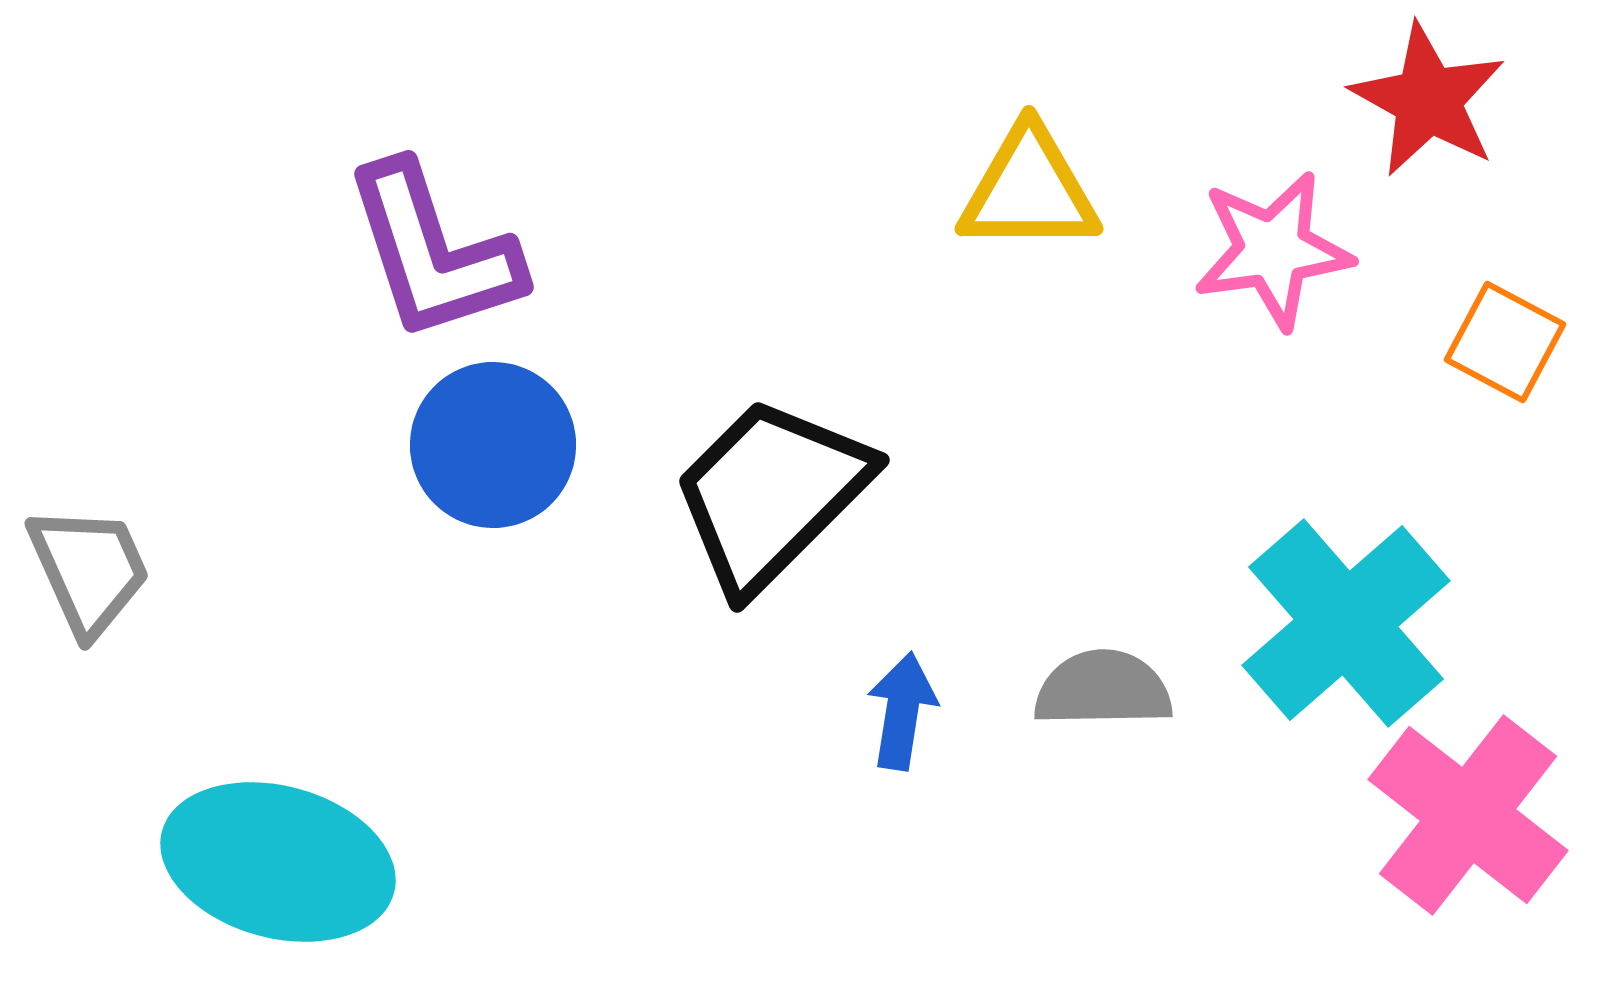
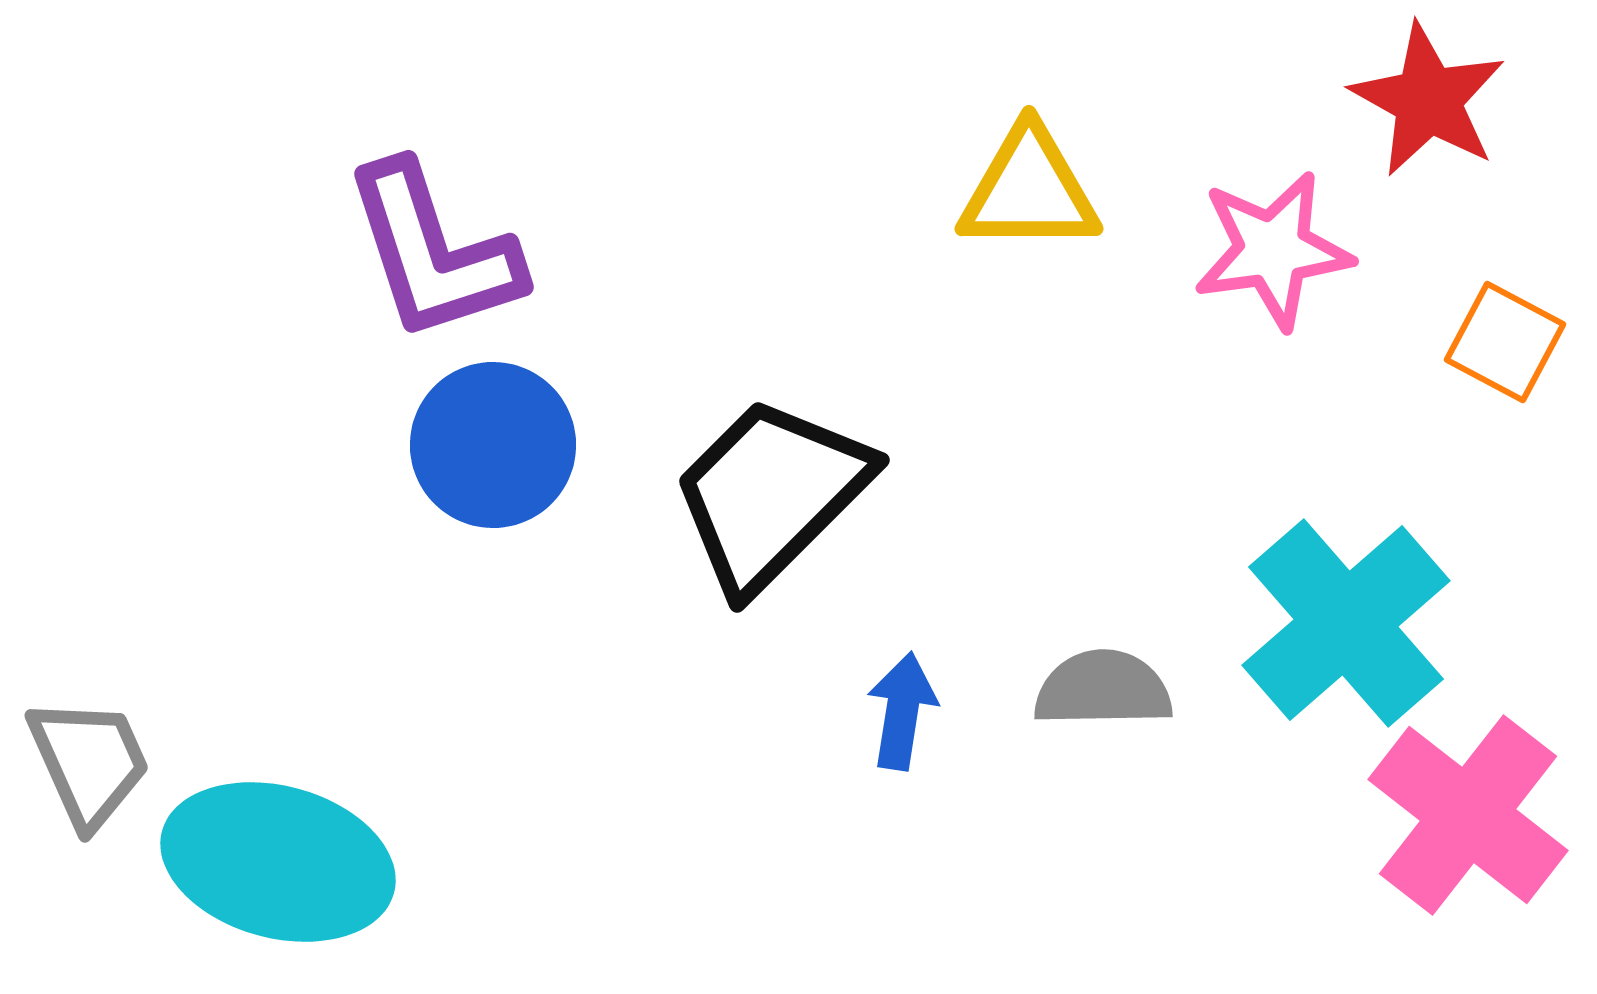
gray trapezoid: moved 192 px down
